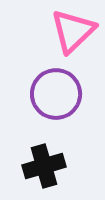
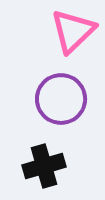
purple circle: moved 5 px right, 5 px down
